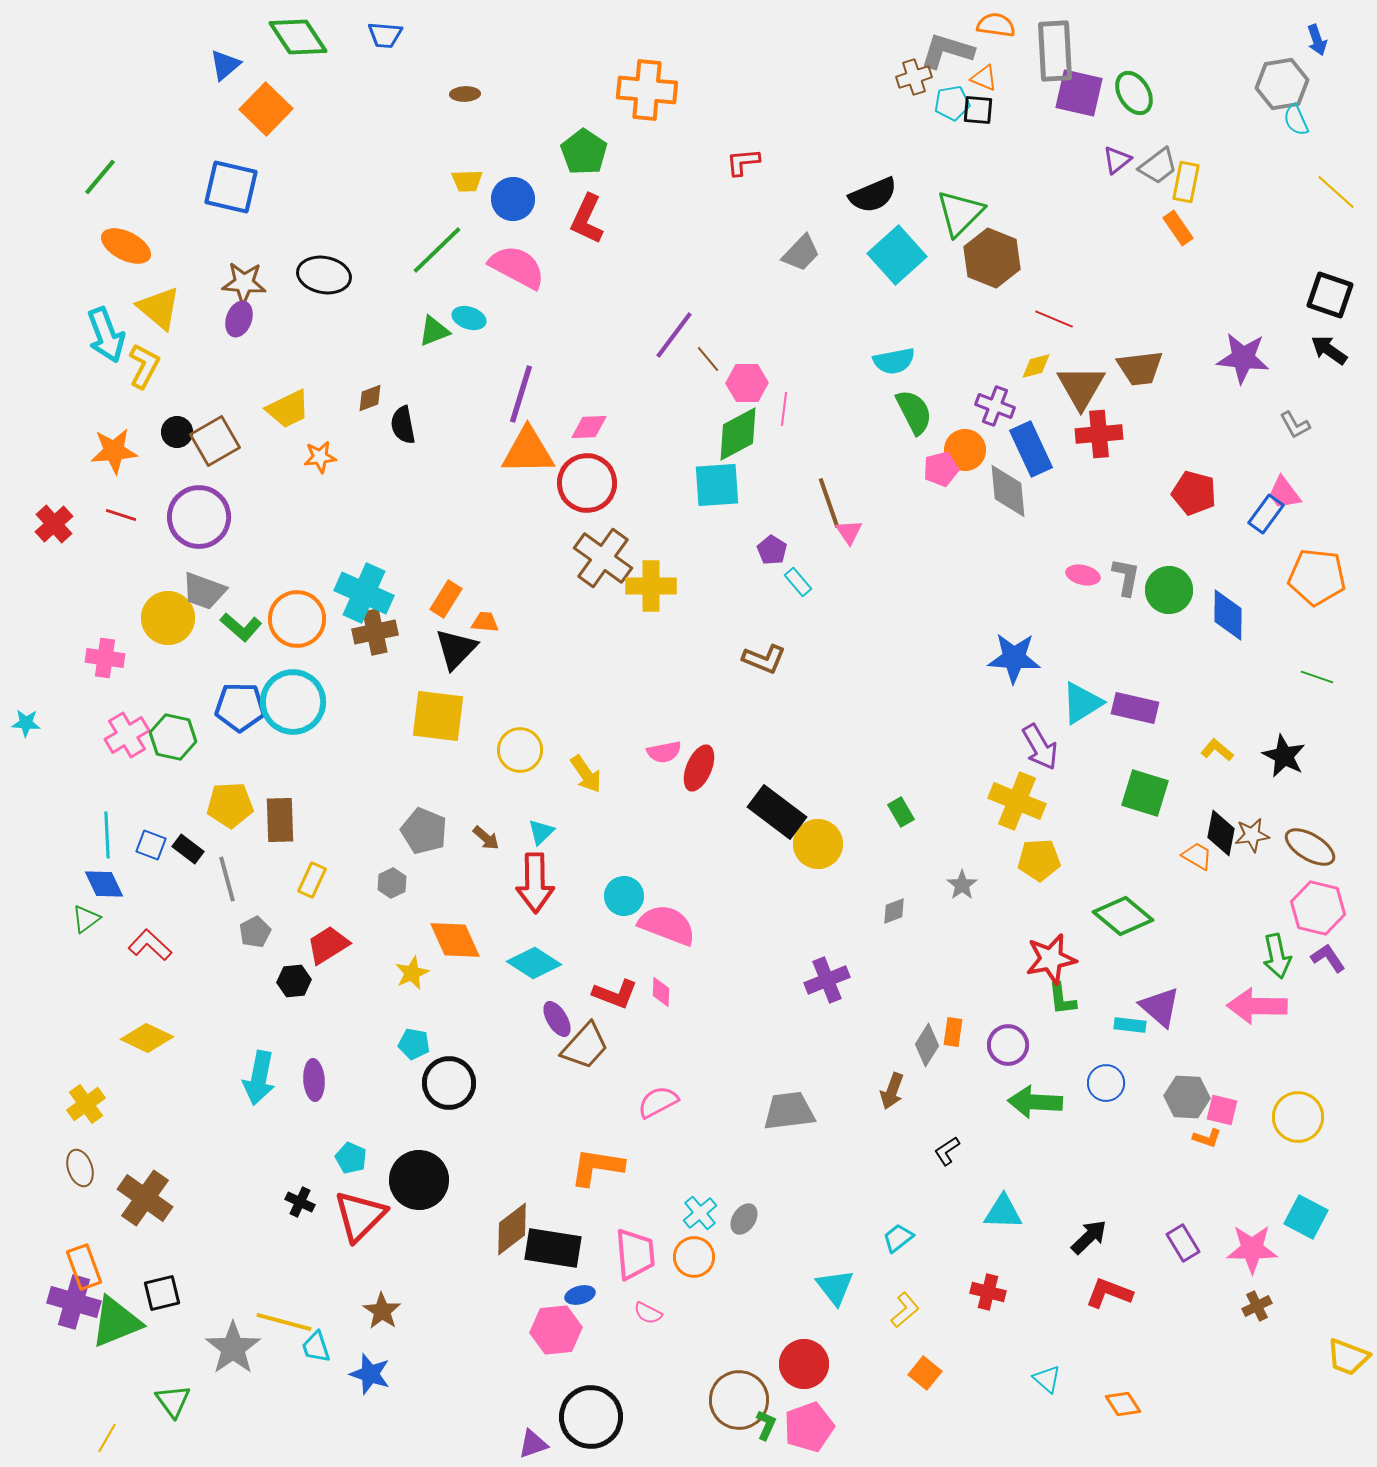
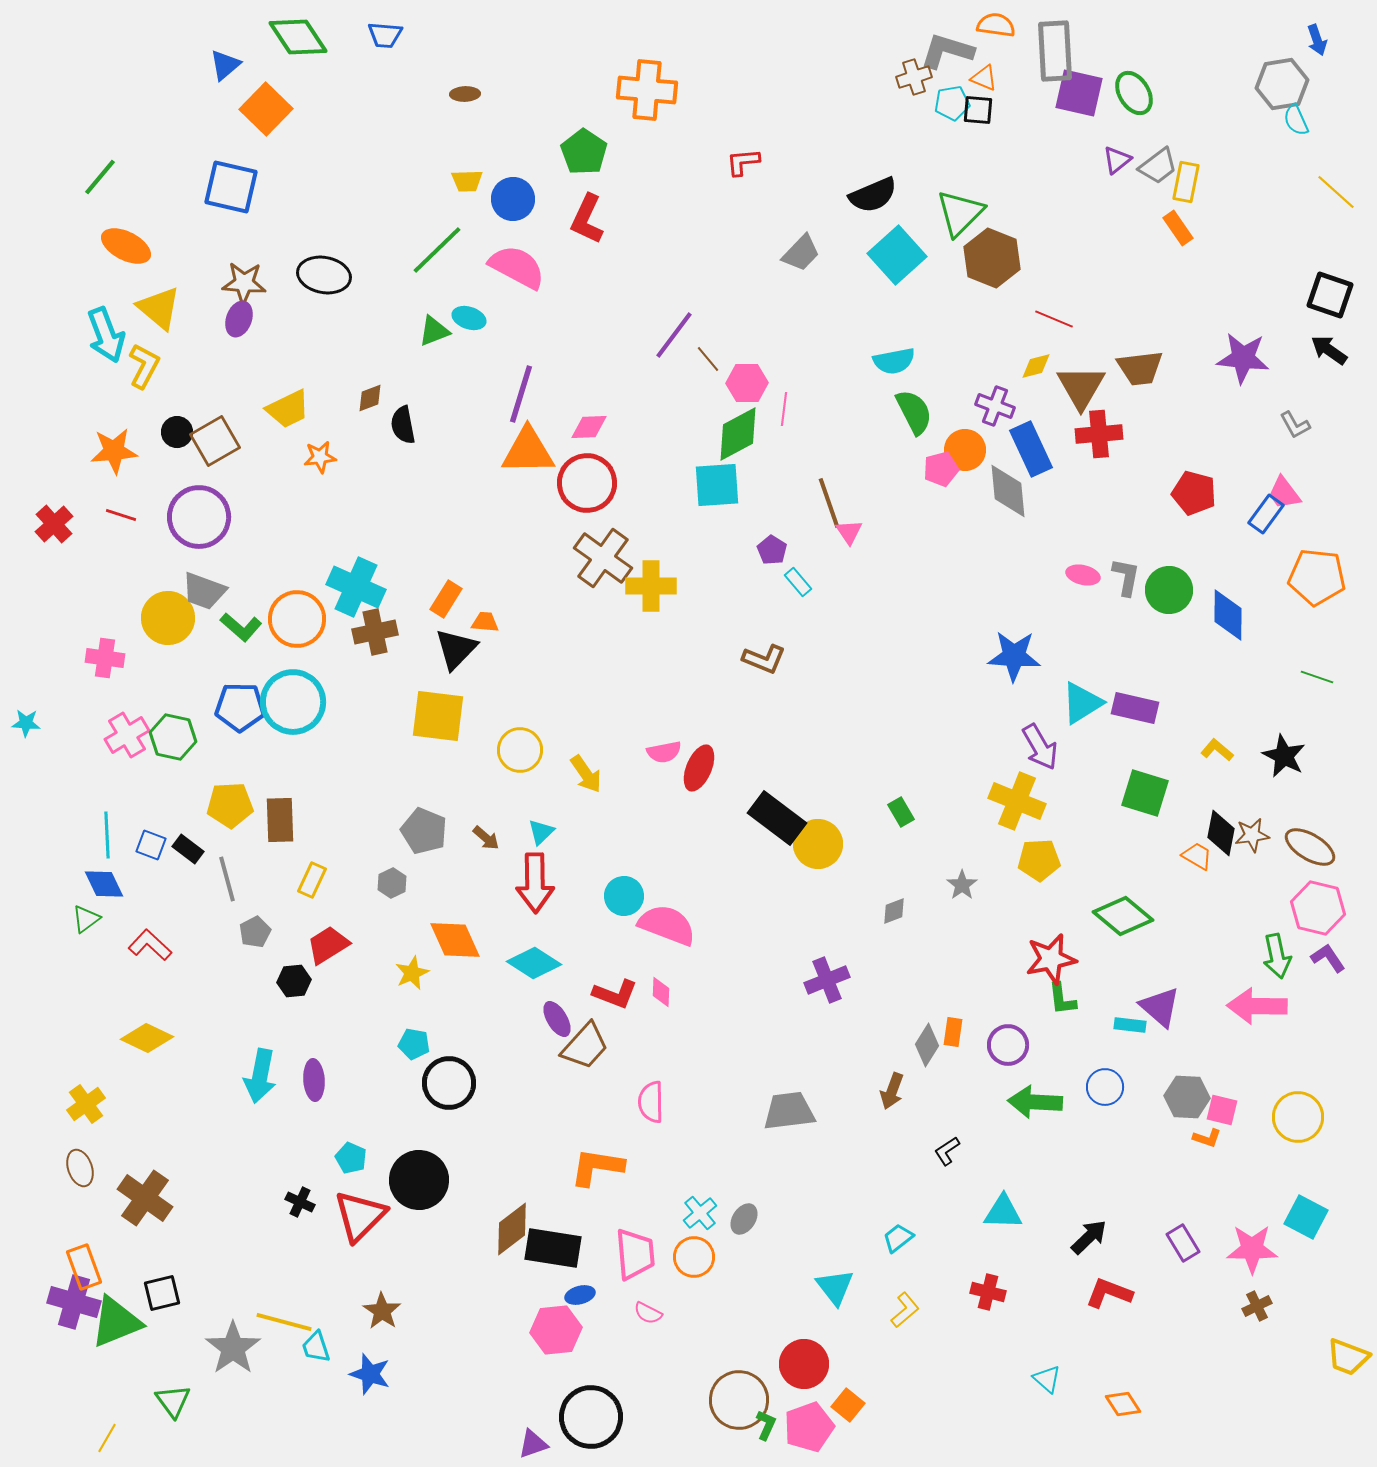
cyan cross at (364, 593): moved 8 px left, 6 px up
blue star at (1014, 658): moved 2 px up
black rectangle at (777, 812): moved 6 px down
cyan arrow at (259, 1078): moved 1 px right, 2 px up
blue circle at (1106, 1083): moved 1 px left, 4 px down
pink semicircle at (658, 1102): moved 7 px left; rotated 63 degrees counterclockwise
orange square at (925, 1373): moved 77 px left, 32 px down
